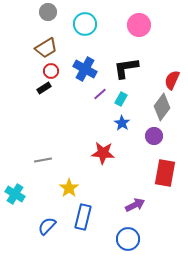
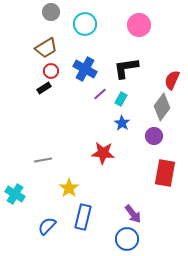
gray circle: moved 3 px right
purple arrow: moved 2 px left, 9 px down; rotated 78 degrees clockwise
blue circle: moved 1 px left
